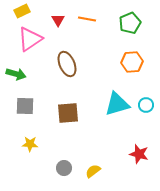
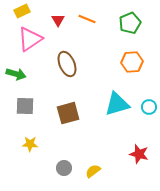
orange line: rotated 12 degrees clockwise
cyan circle: moved 3 px right, 2 px down
brown square: rotated 10 degrees counterclockwise
